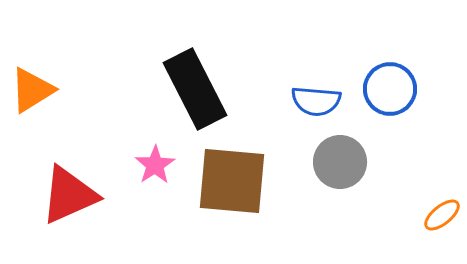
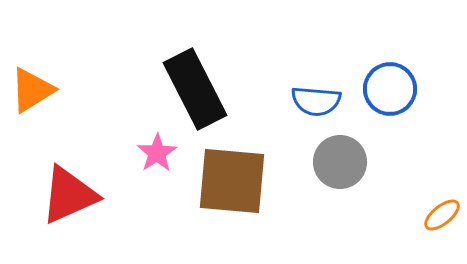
pink star: moved 2 px right, 12 px up
